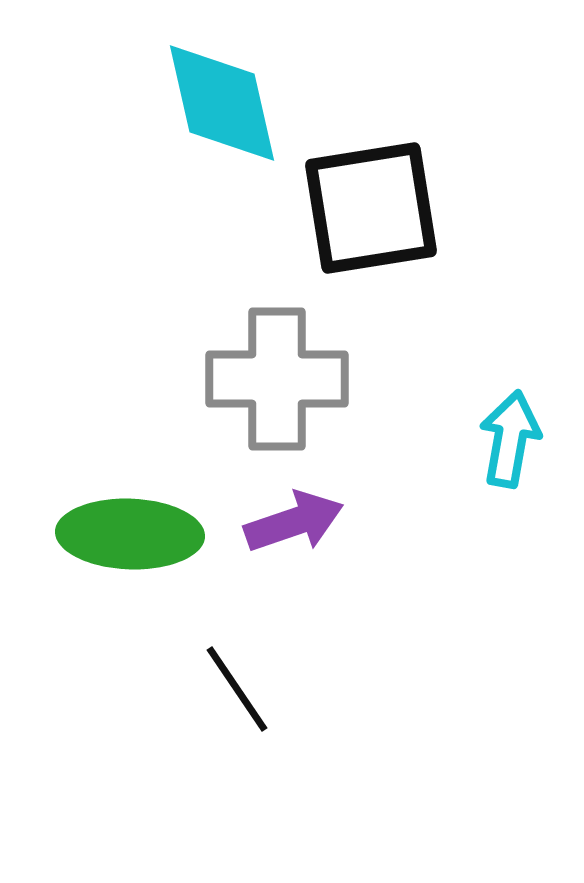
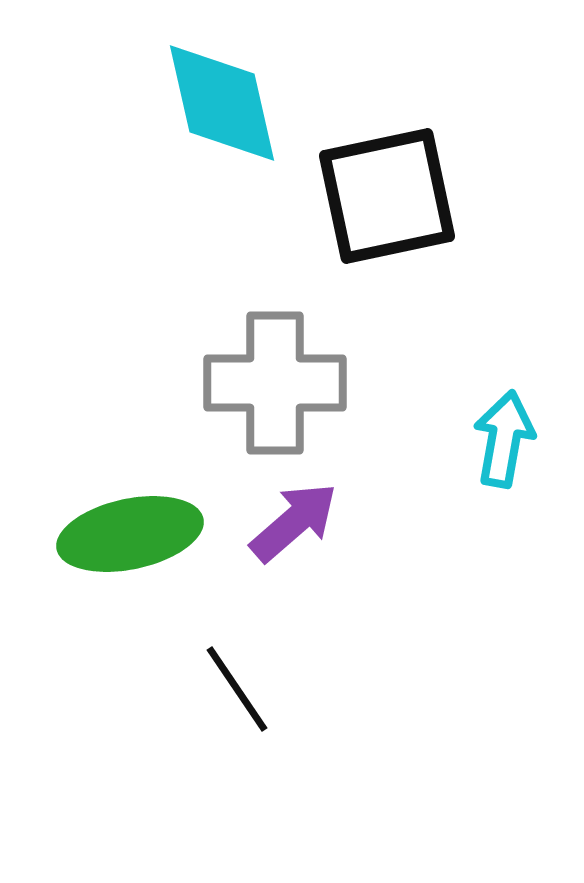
black square: moved 16 px right, 12 px up; rotated 3 degrees counterclockwise
gray cross: moved 2 px left, 4 px down
cyan arrow: moved 6 px left
purple arrow: rotated 22 degrees counterclockwise
green ellipse: rotated 14 degrees counterclockwise
